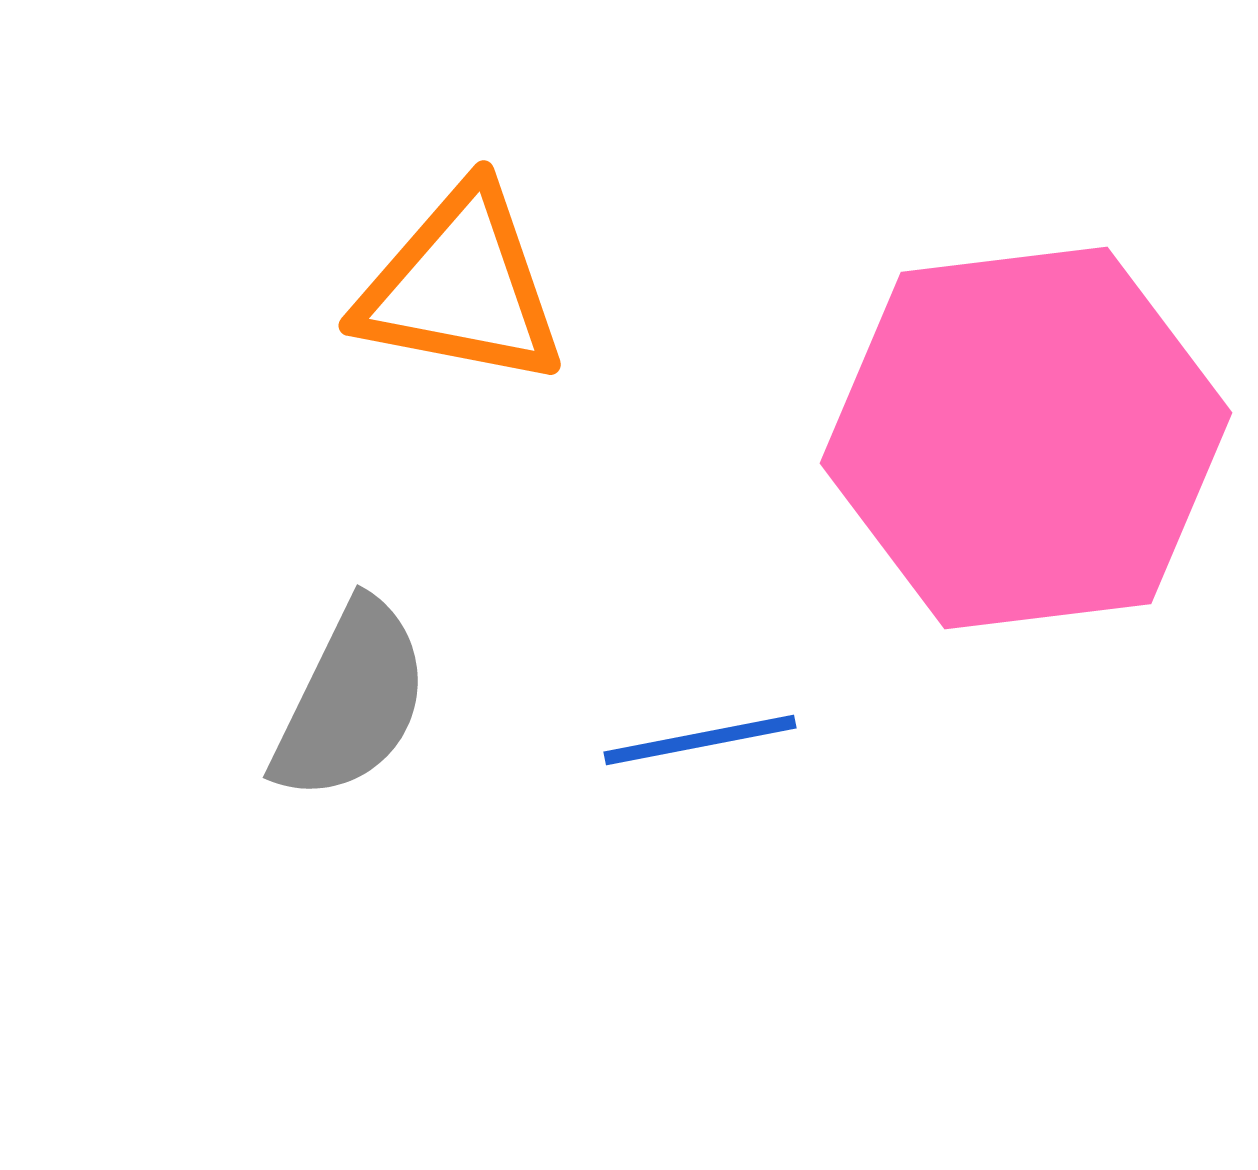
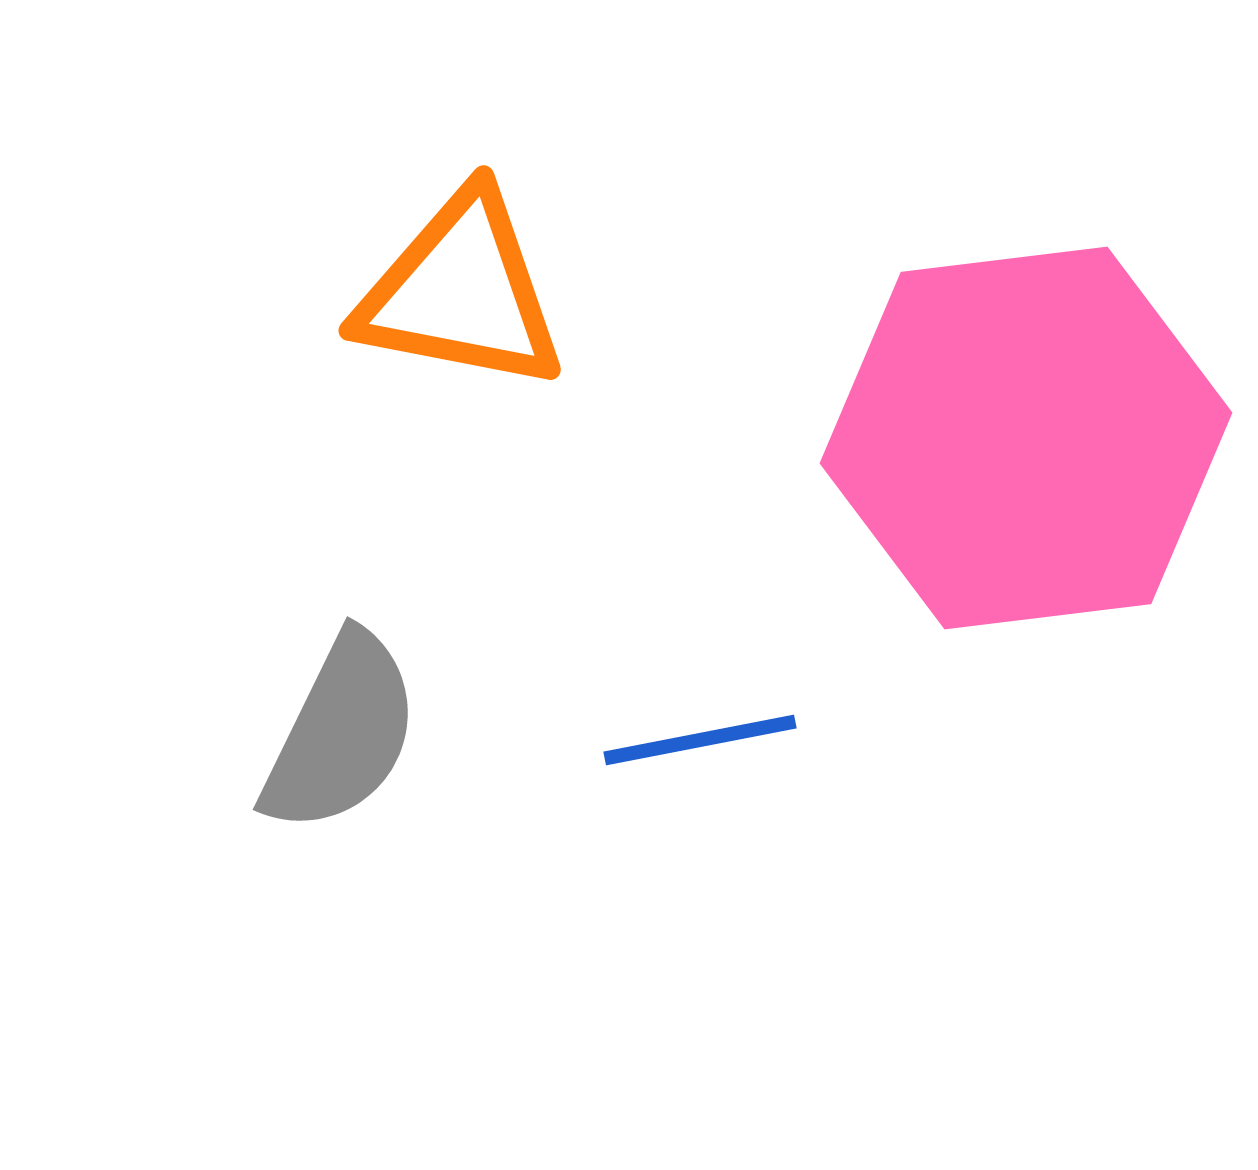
orange triangle: moved 5 px down
gray semicircle: moved 10 px left, 32 px down
